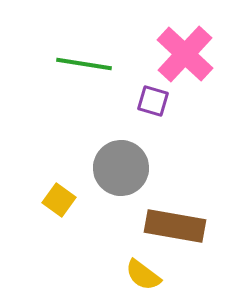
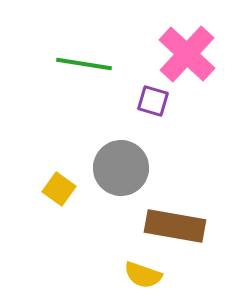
pink cross: moved 2 px right
yellow square: moved 11 px up
yellow semicircle: rotated 18 degrees counterclockwise
